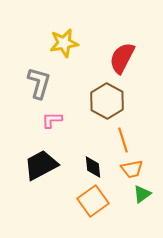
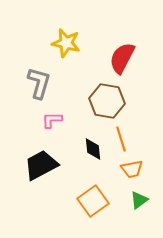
yellow star: moved 2 px right; rotated 24 degrees clockwise
brown hexagon: rotated 20 degrees counterclockwise
orange line: moved 2 px left, 1 px up
black diamond: moved 18 px up
green triangle: moved 3 px left, 6 px down
